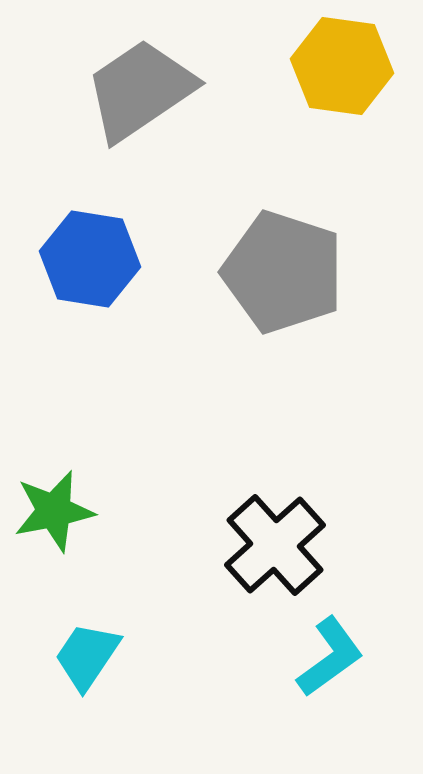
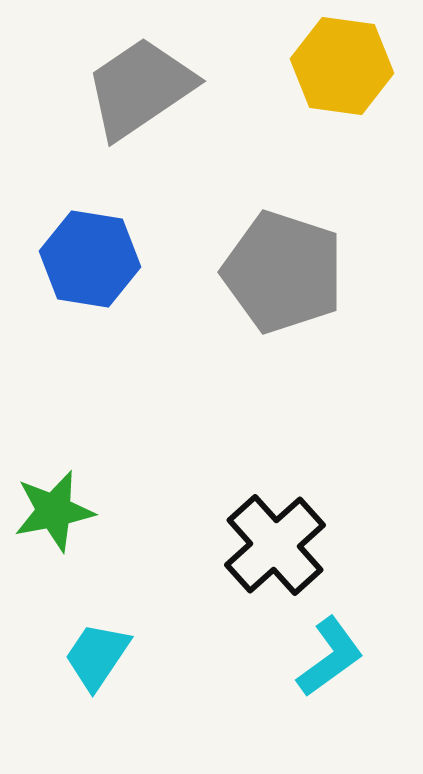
gray trapezoid: moved 2 px up
cyan trapezoid: moved 10 px right
